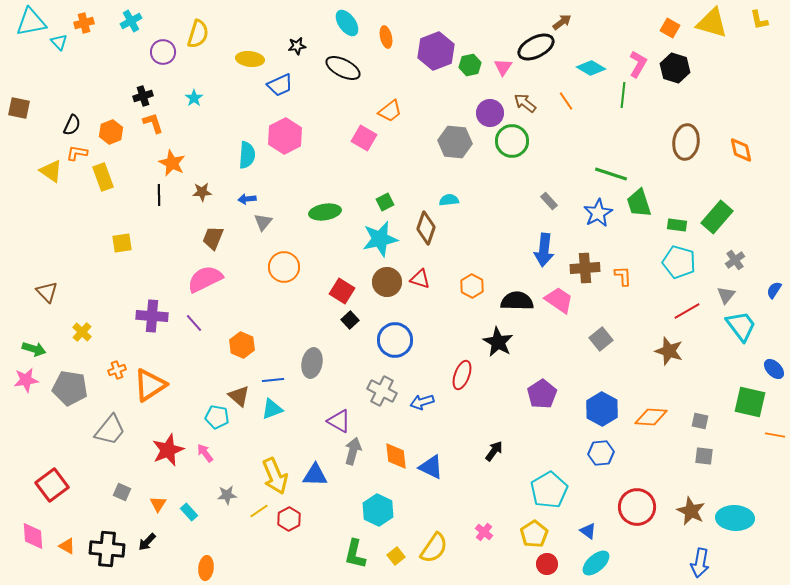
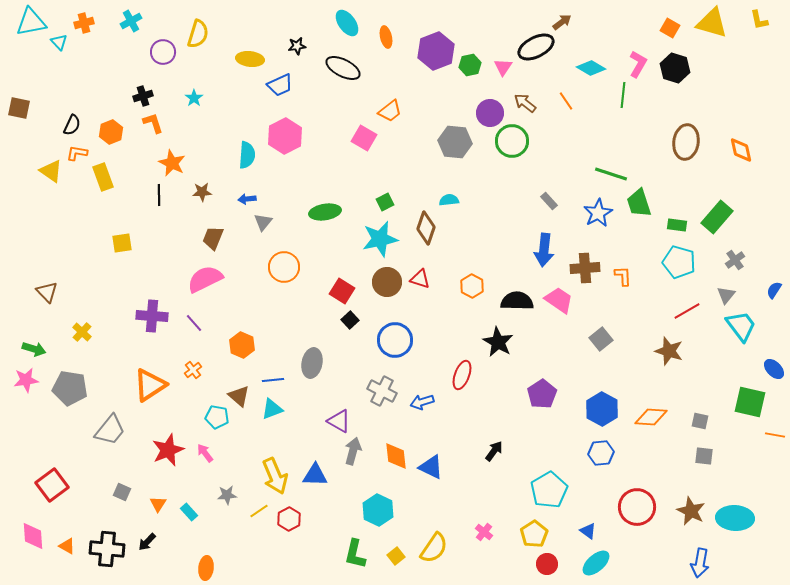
orange cross at (117, 370): moved 76 px right; rotated 18 degrees counterclockwise
